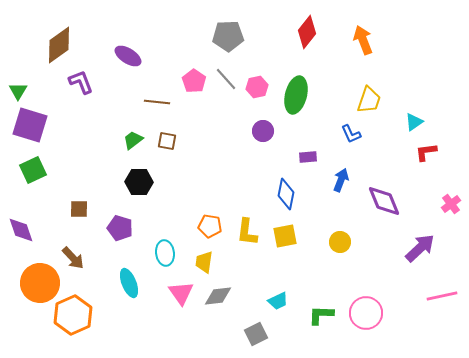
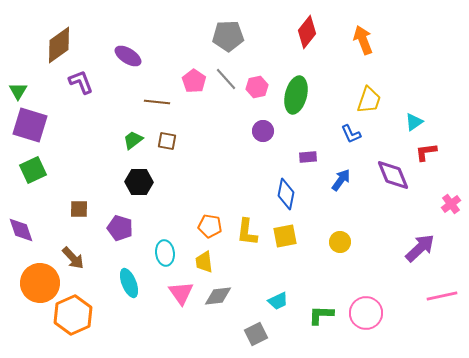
blue arrow at (341, 180): rotated 15 degrees clockwise
purple diamond at (384, 201): moved 9 px right, 26 px up
yellow trapezoid at (204, 262): rotated 15 degrees counterclockwise
